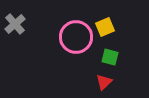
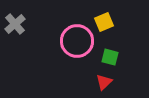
yellow square: moved 1 px left, 5 px up
pink circle: moved 1 px right, 4 px down
